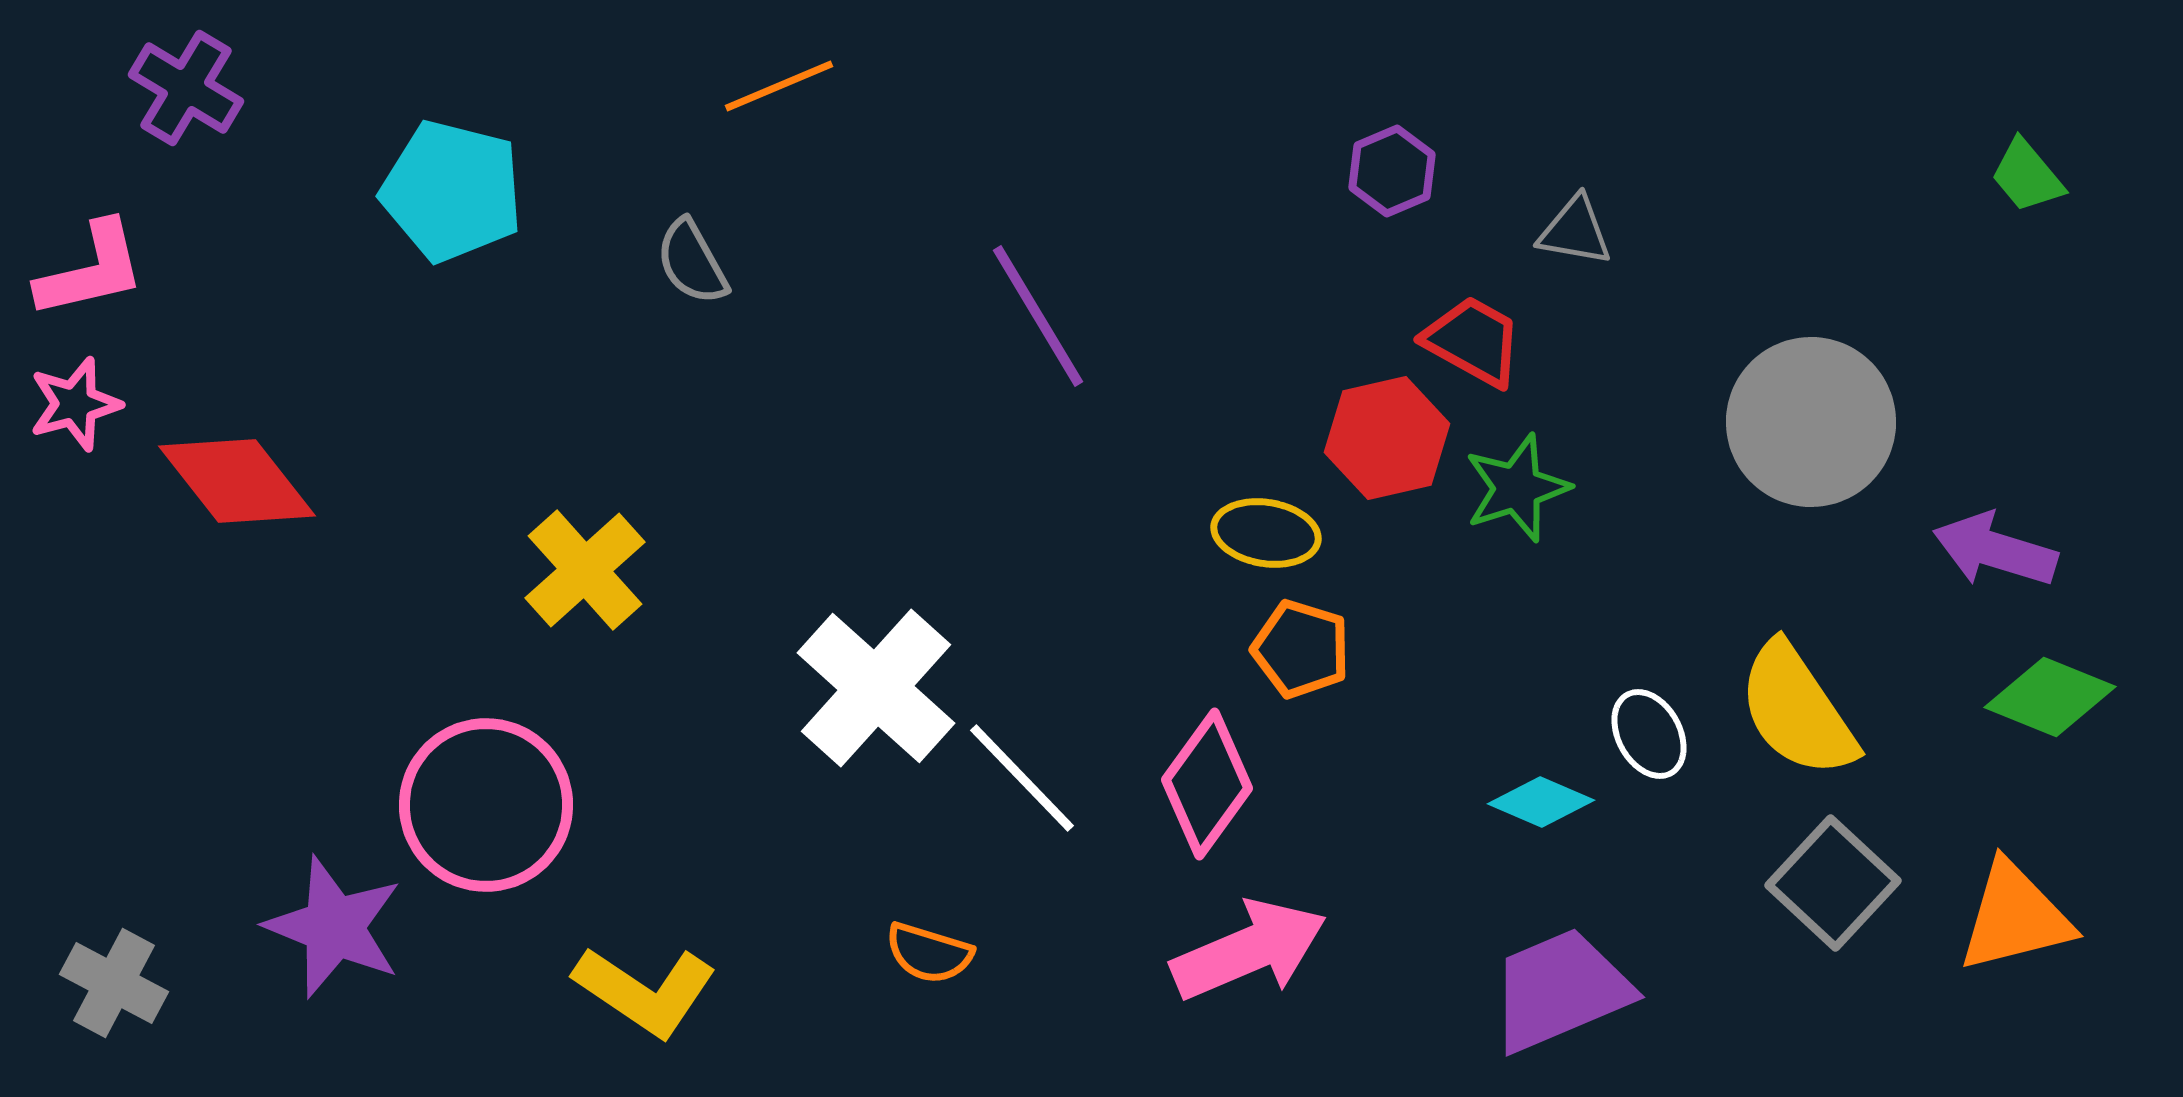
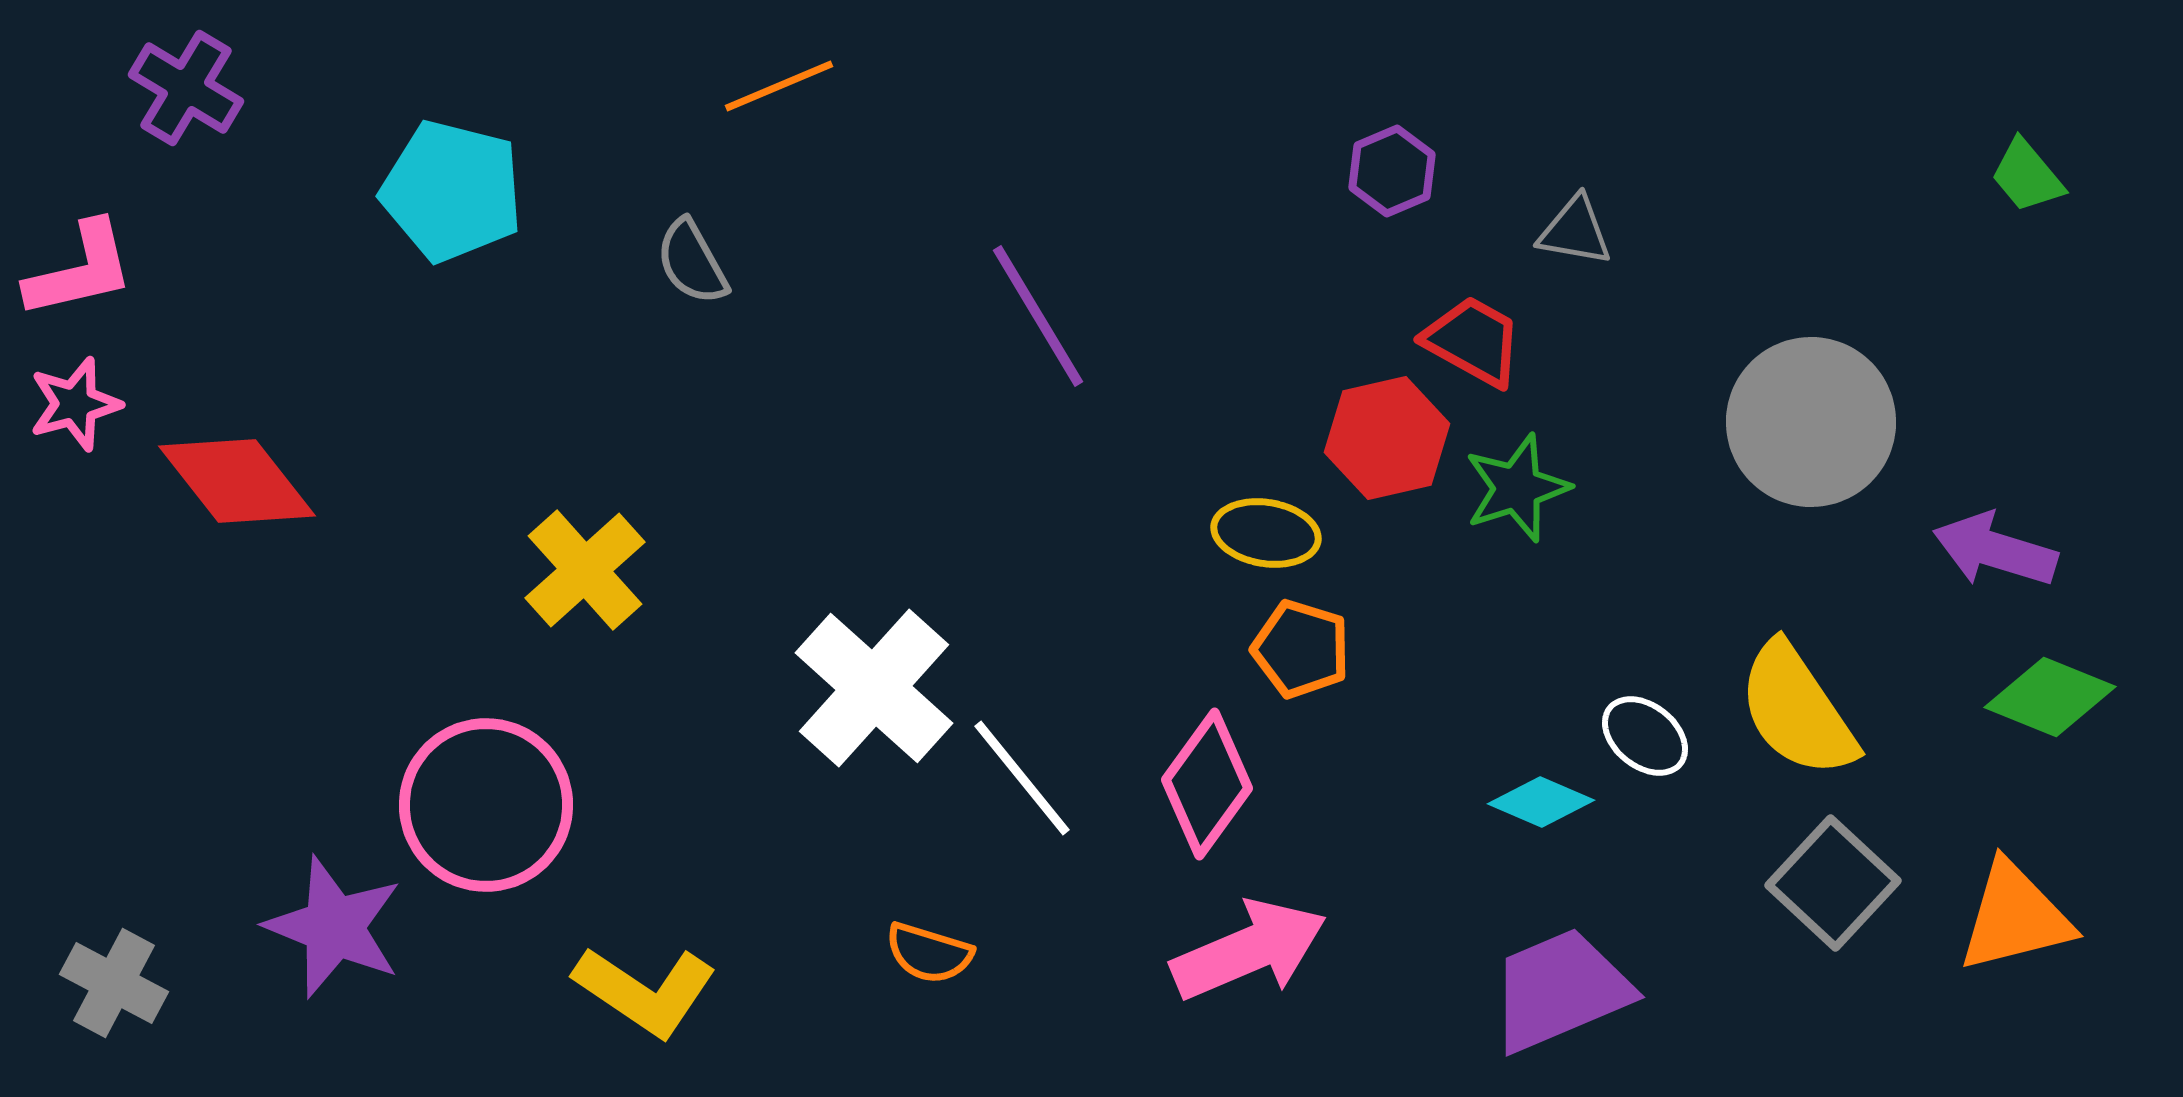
pink L-shape: moved 11 px left
white cross: moved 2 px left
white ellipse: moved 4 px left, 2 px down; rotated 22 degrees counterclockwise
white line: rotated 5 degrees clockwise
